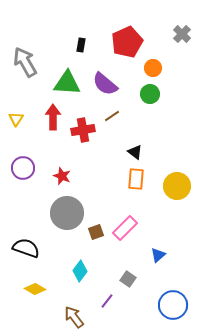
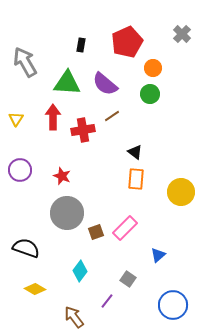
purple circle: moved 3 px left, 2 px down
yellow circle: moved 4 px right, 6 px down
